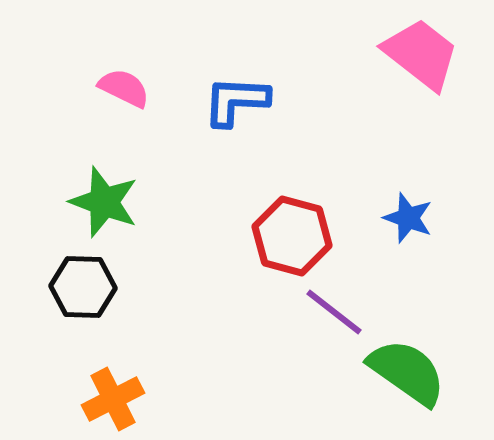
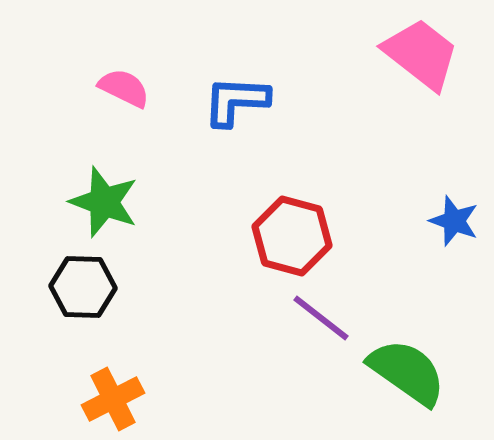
blue star: moved 46 px right, 3 px down
purple line: moved 13 px left, 6 px down
